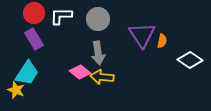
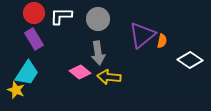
purple triangle: rotated 24 degrees clockwise
yellow arrow: moved 7 px right
